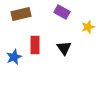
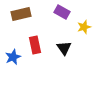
yellow star: moved 4 px left
red rectangle: rotated 12 degrees counterclockwise
blue star: moved 1 px left
